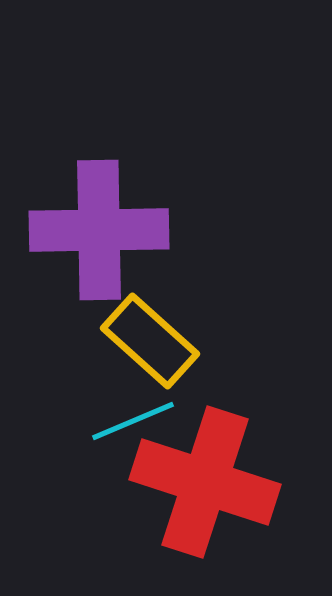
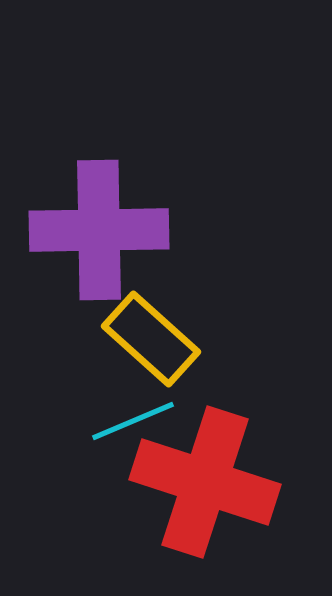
yellow rectangle: moved 1 px right, 2 px up
